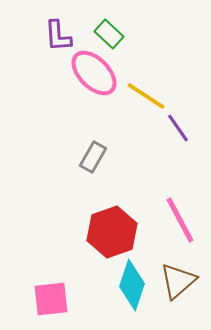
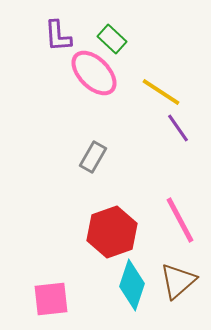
green rectangle: moved 3 px right, 5 px down
yellow line: moved 15 px right, 4 px up
